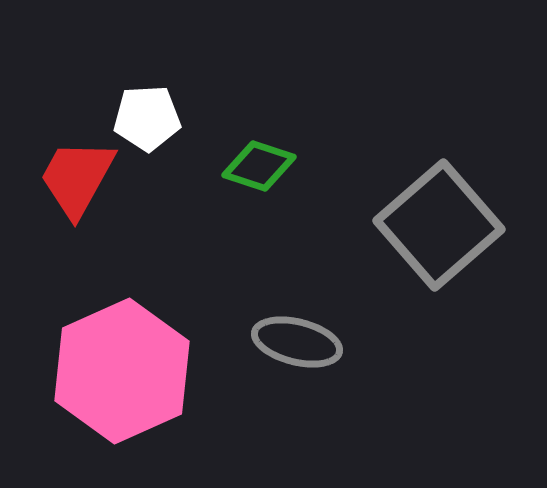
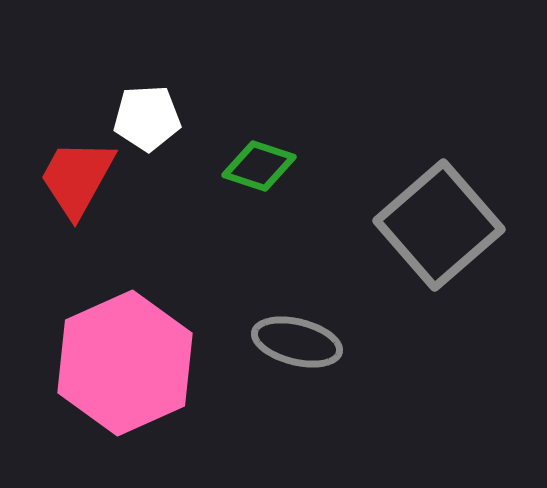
pink hexagon: moved 3 px right, 8 px up
